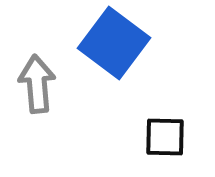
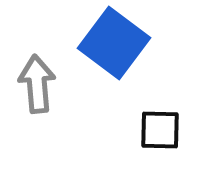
black square: moved 5 px left, 7 px up
